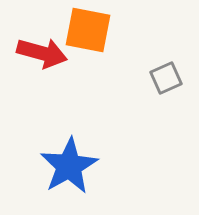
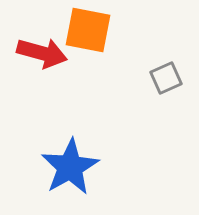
blue star: moved 1 px right, 1 px down
